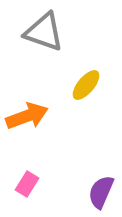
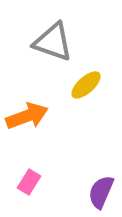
gray triangle: moved 9 px right, 10 px down
yellow ellipse: rotated 8 degrees clockwise
pink rectangle: moved 2 px right, 2 px up
